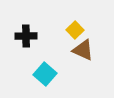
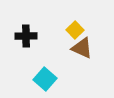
brown triangle: moved 1 px left, 2 px up
cyan square: moved 5 px down
